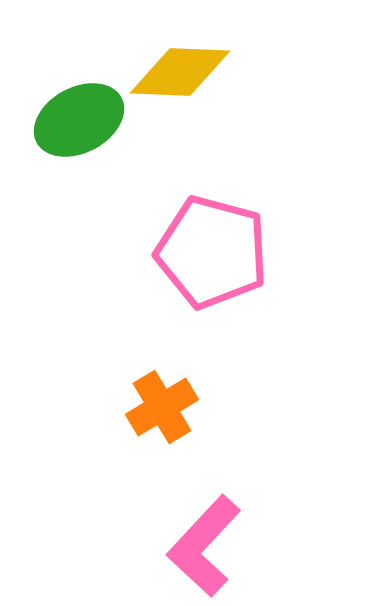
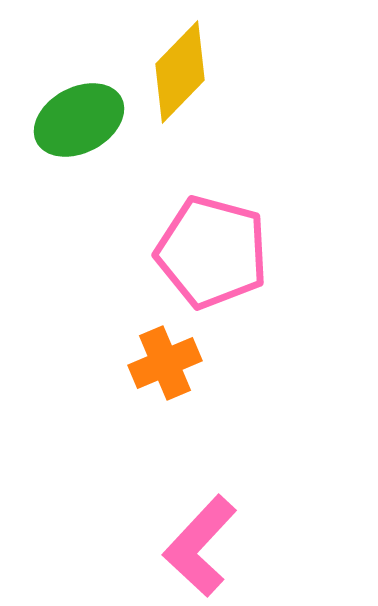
yellow diamond: rotated 48 degrees counterclockwise
orange cross: moved 3 px right, 44 px up; rotated 8 degrees clockwise
pink L-shape: moved 4 px left
